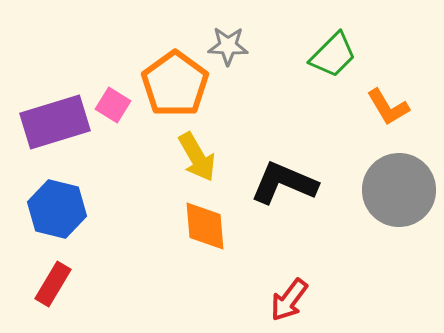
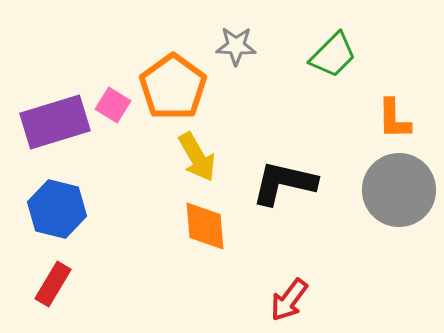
gray star: moved 8 px right
orange pentagon: moved 2 px left, 3 px down
orange L-shape: moved 6 px right, 12 px down; rotated 30 degrees clockwise
black L-shape: rotated 10 degrees counterclockwise
